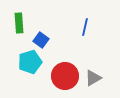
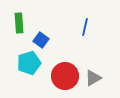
cyan pentagon: moved 1 px left, 1 px down
